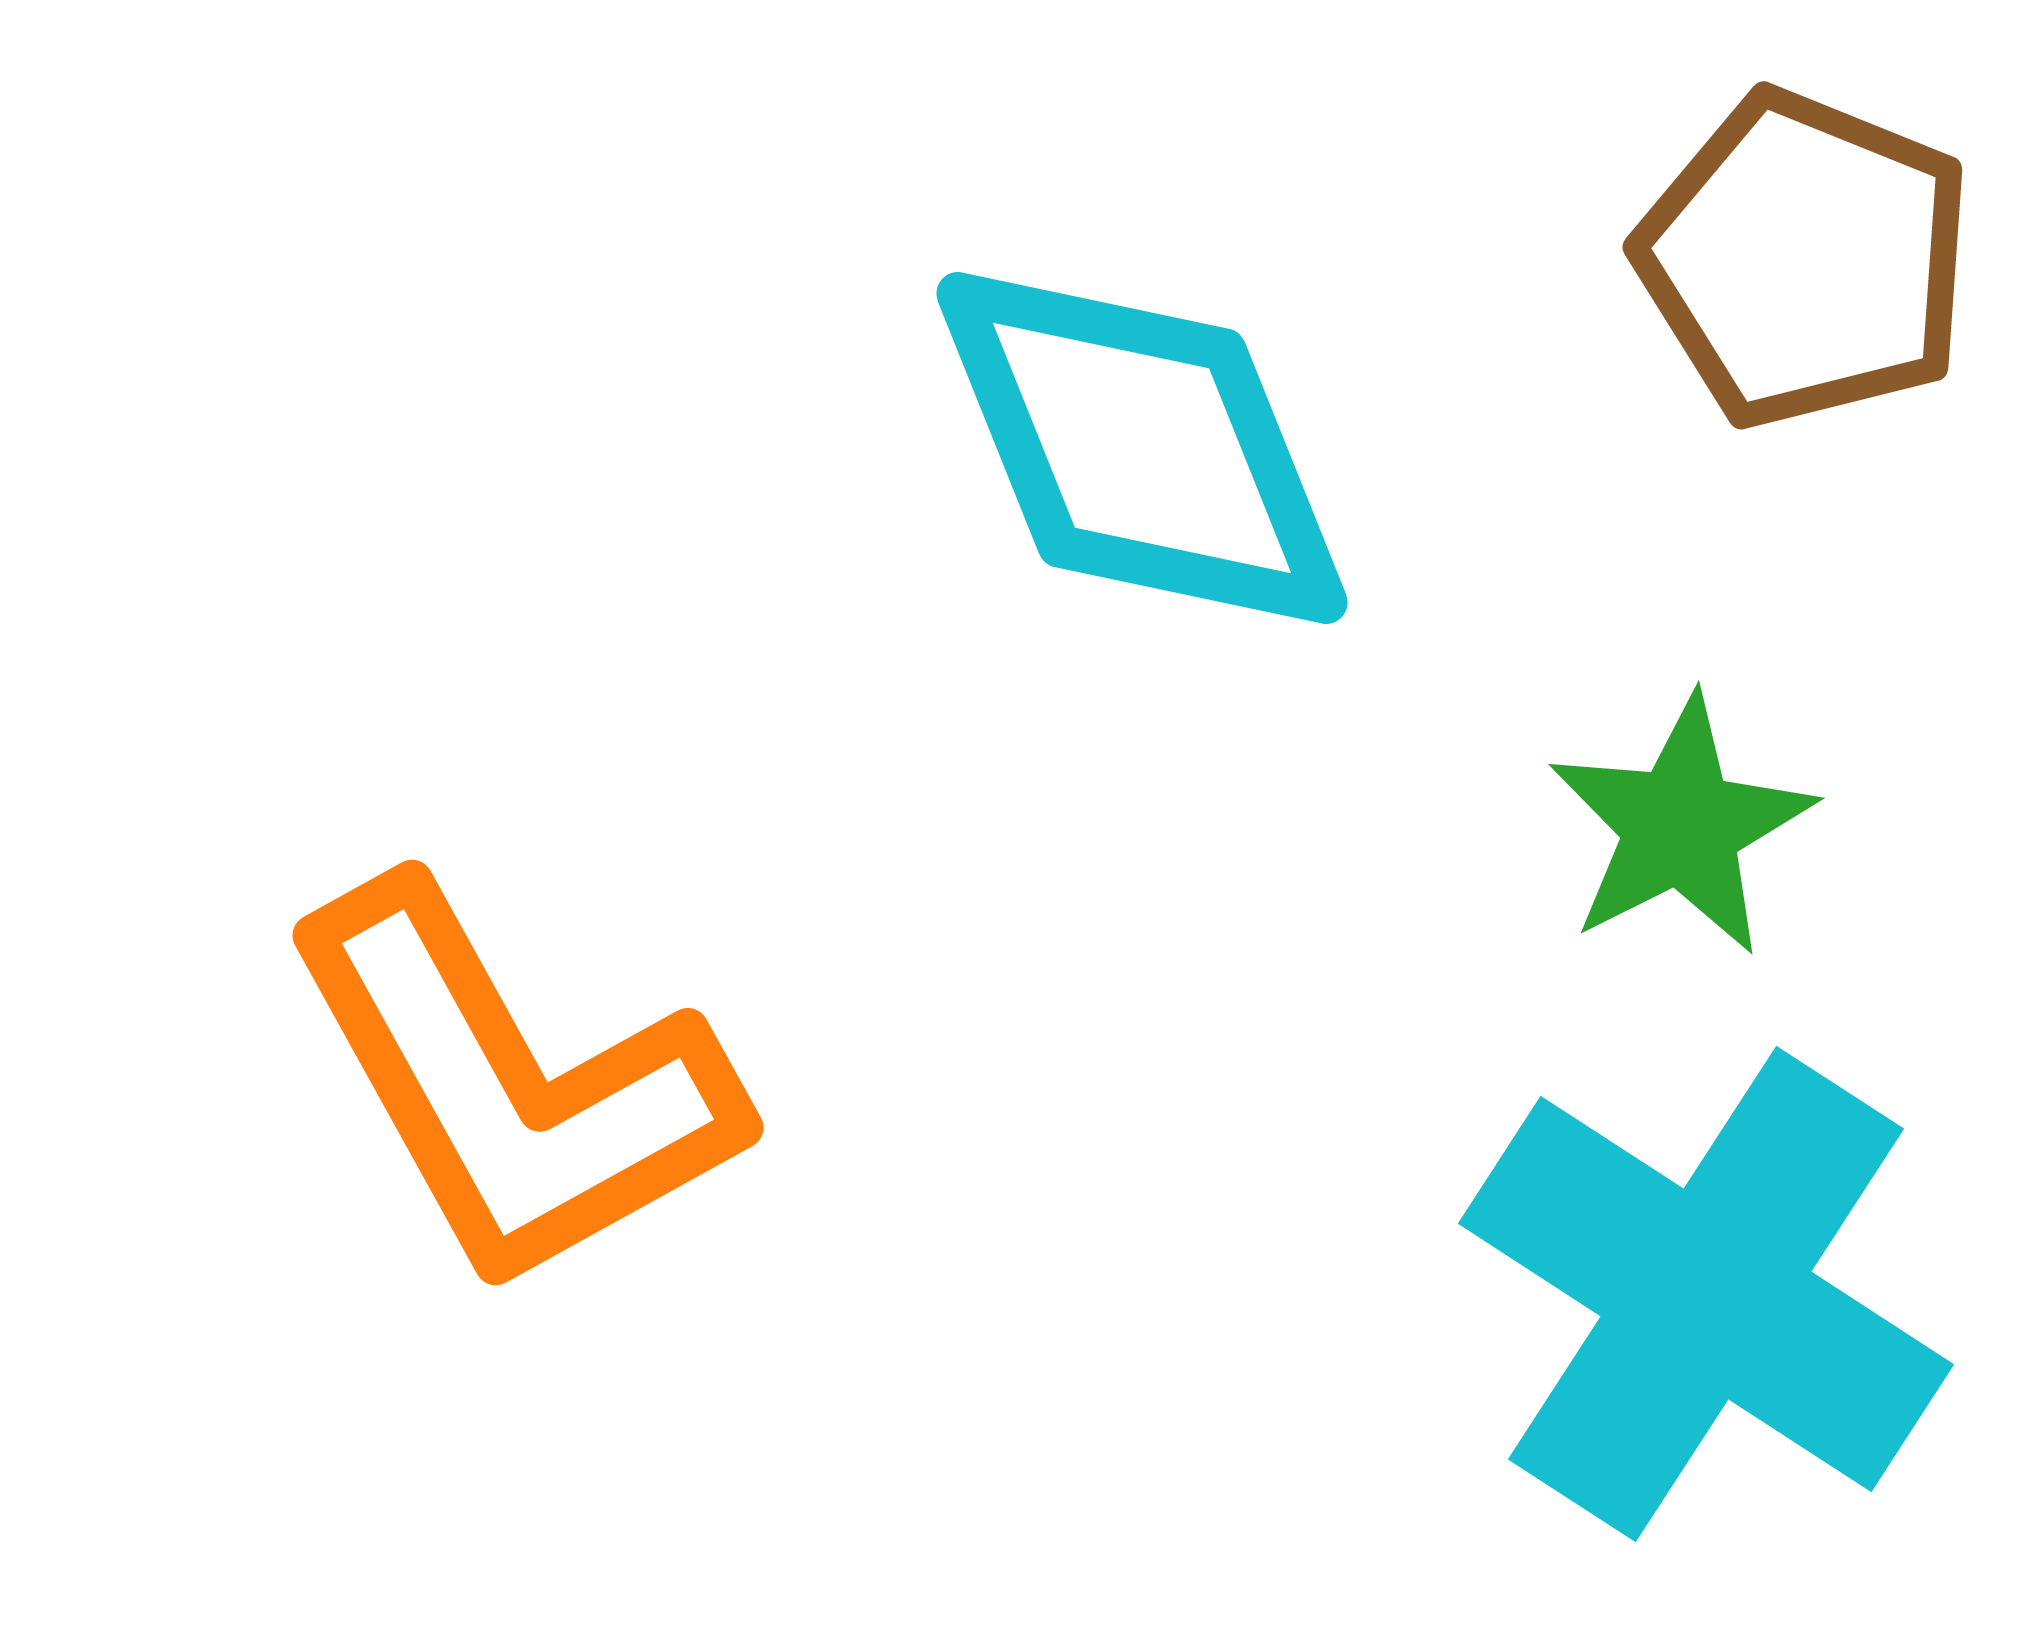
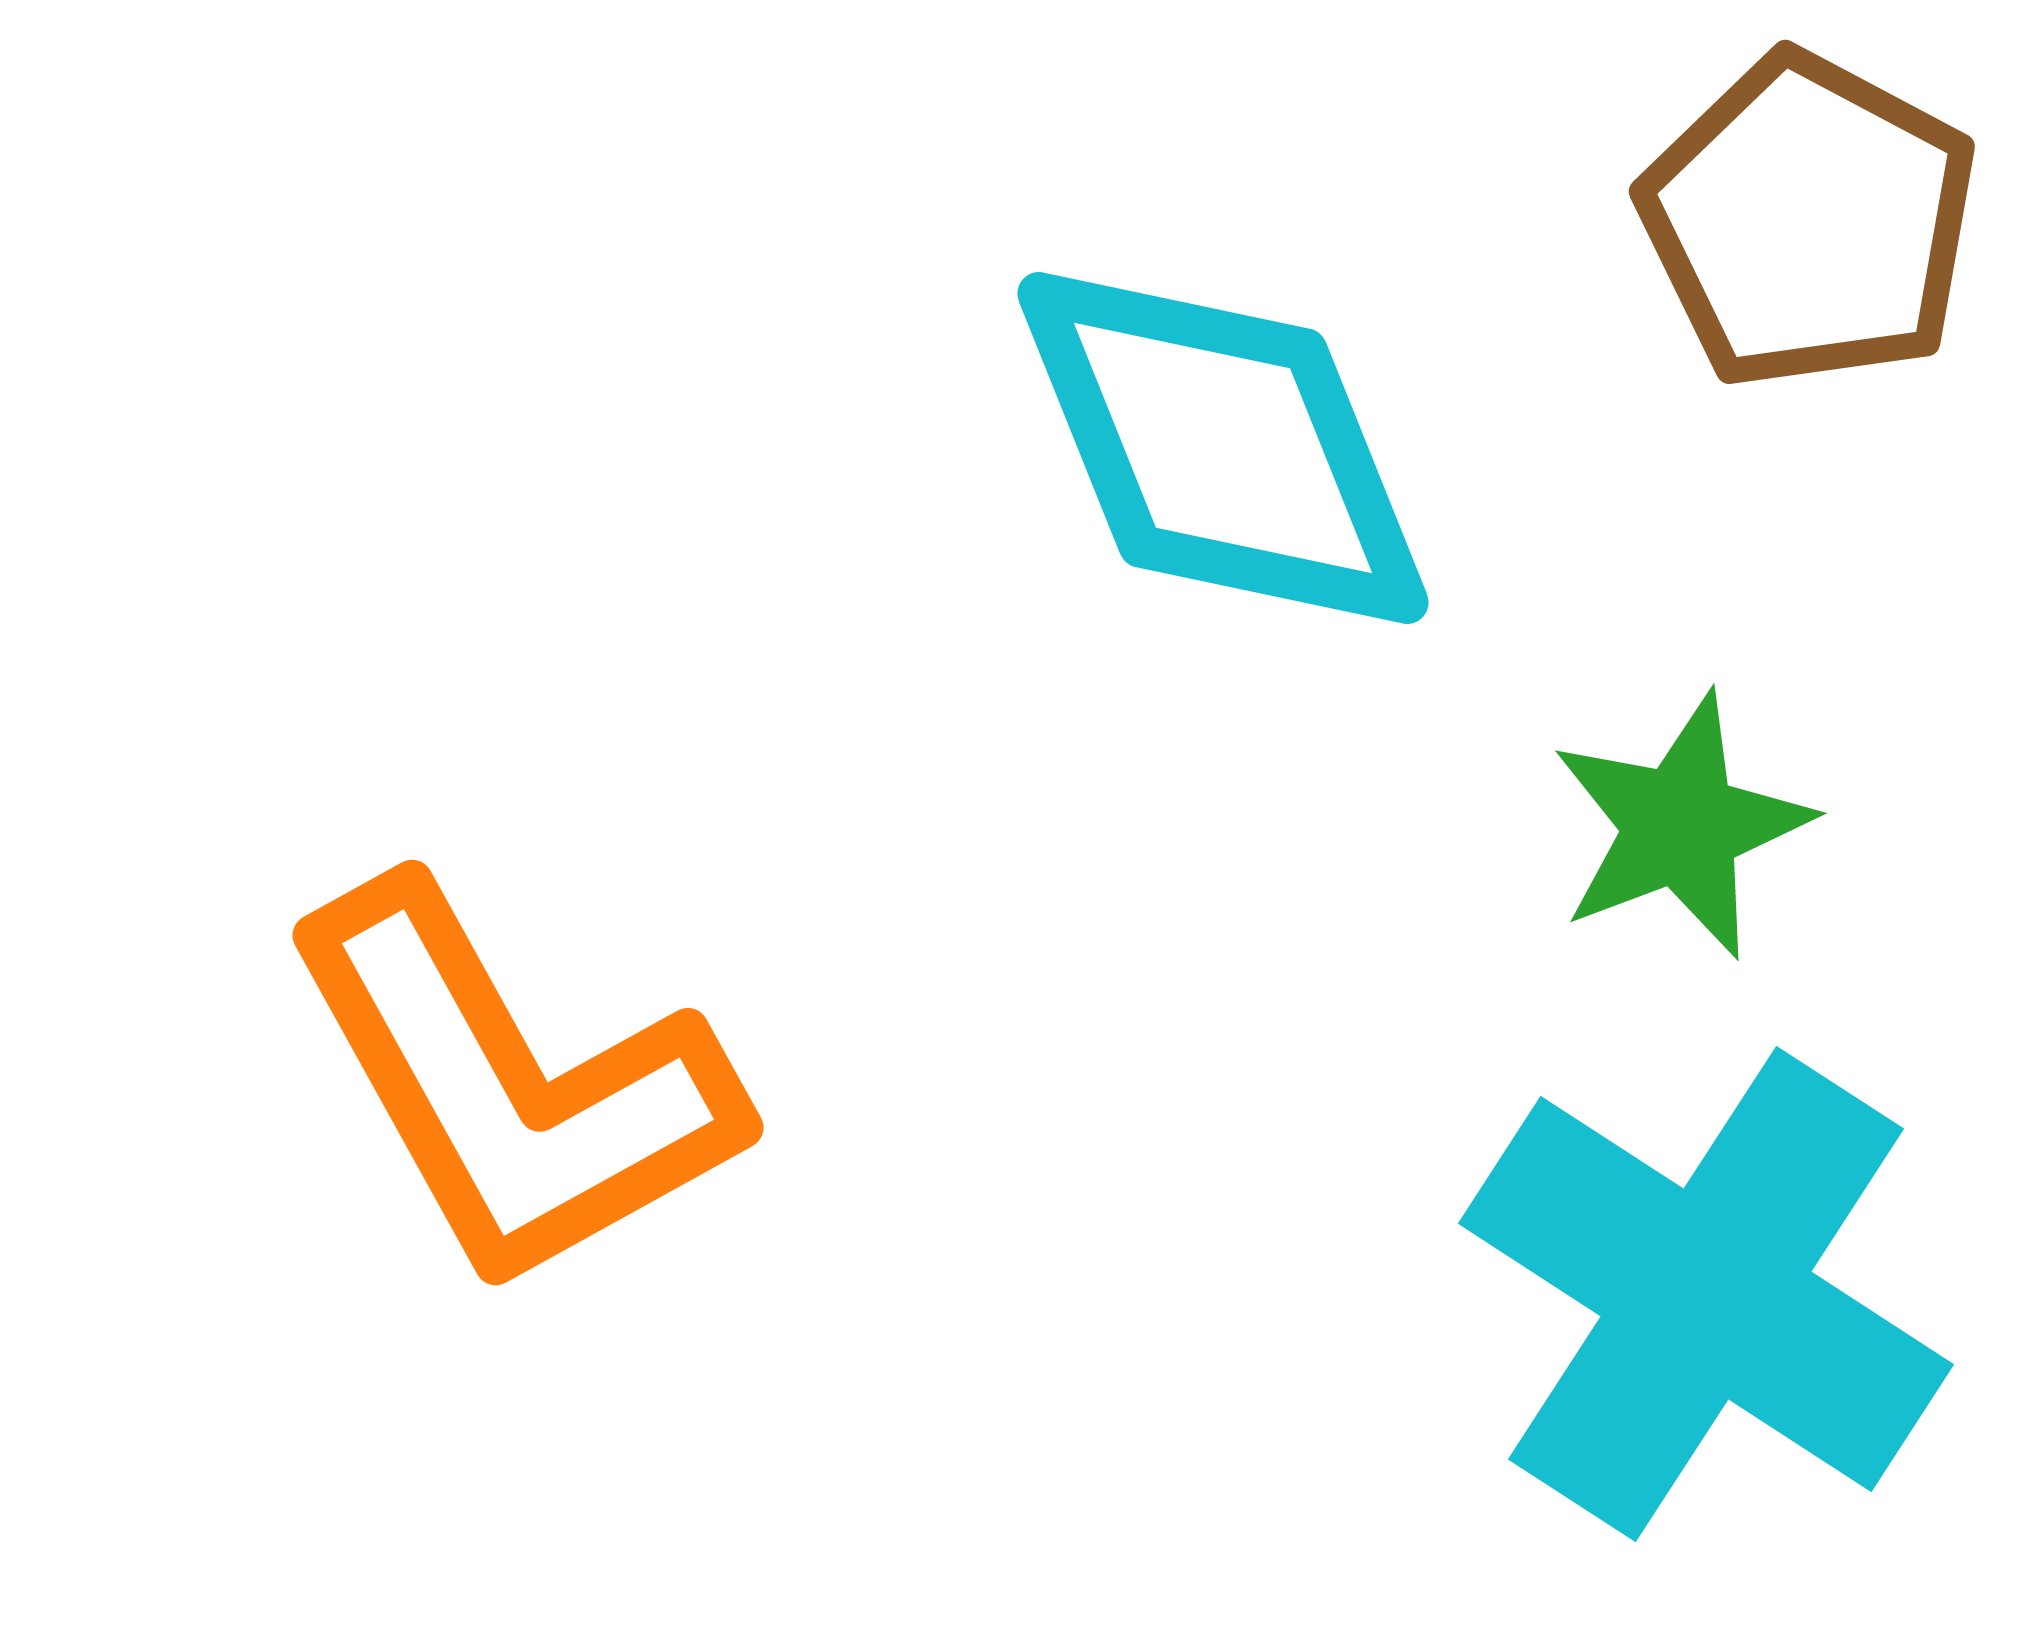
brown pentagon: moved 4 px right, 38 px up; rotated 6 degrees clockwise
cyan diamond: moved 81 px right
green star: rotated 6 degrees clockwise
